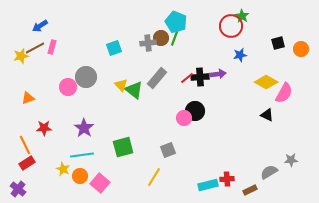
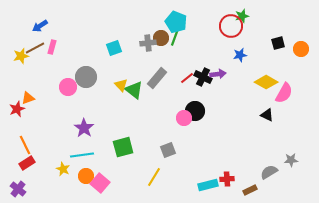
green star at (242, 16): rotated 24 degrees clockwise
black cross at (200, 77): moved 3 px right; rotated 30 degrees clockwise
red star at (44, 128): moved 27 px left, 19 px up; rotated 21 degrees counterclockwise
orange circle at (80, 176): moved 6 px right
